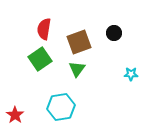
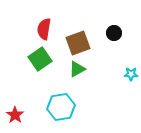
brown square: moved 1 px left, 1 px down
green triangle: rotated 24 degrees clockwise
